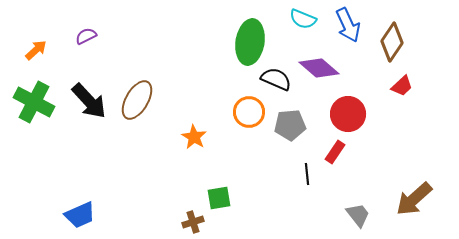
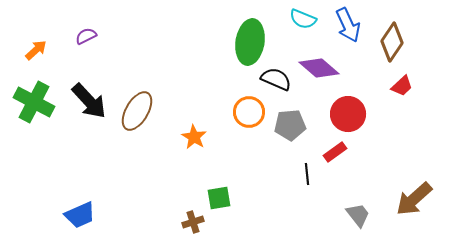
brown ellipse: moved 11 px down
red rectangle: rotated 20 degrees clockwise
